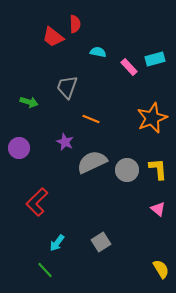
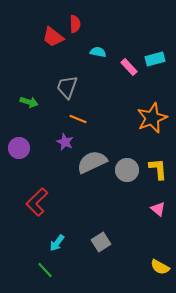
orange line: moved 13 px left
yellow semicircle: moved 1 px left, 2 px up; rotated 150 degrees clockwise
